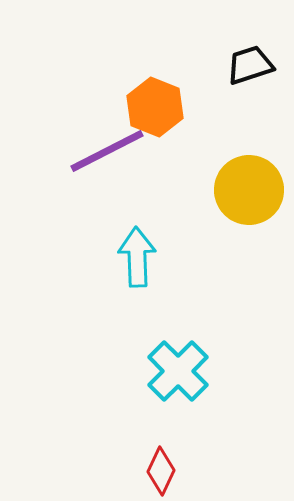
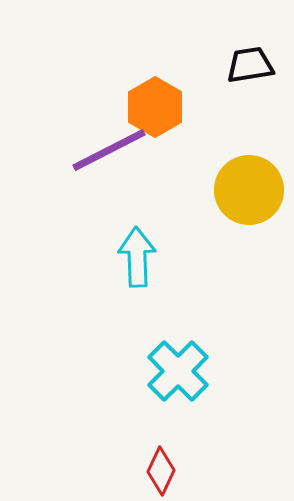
black trapezoid: rotated 9 degrees clockwise
orange hexagon: rotated 8 degrees clockwise
purple line: moved 2 px right, 1 px up
